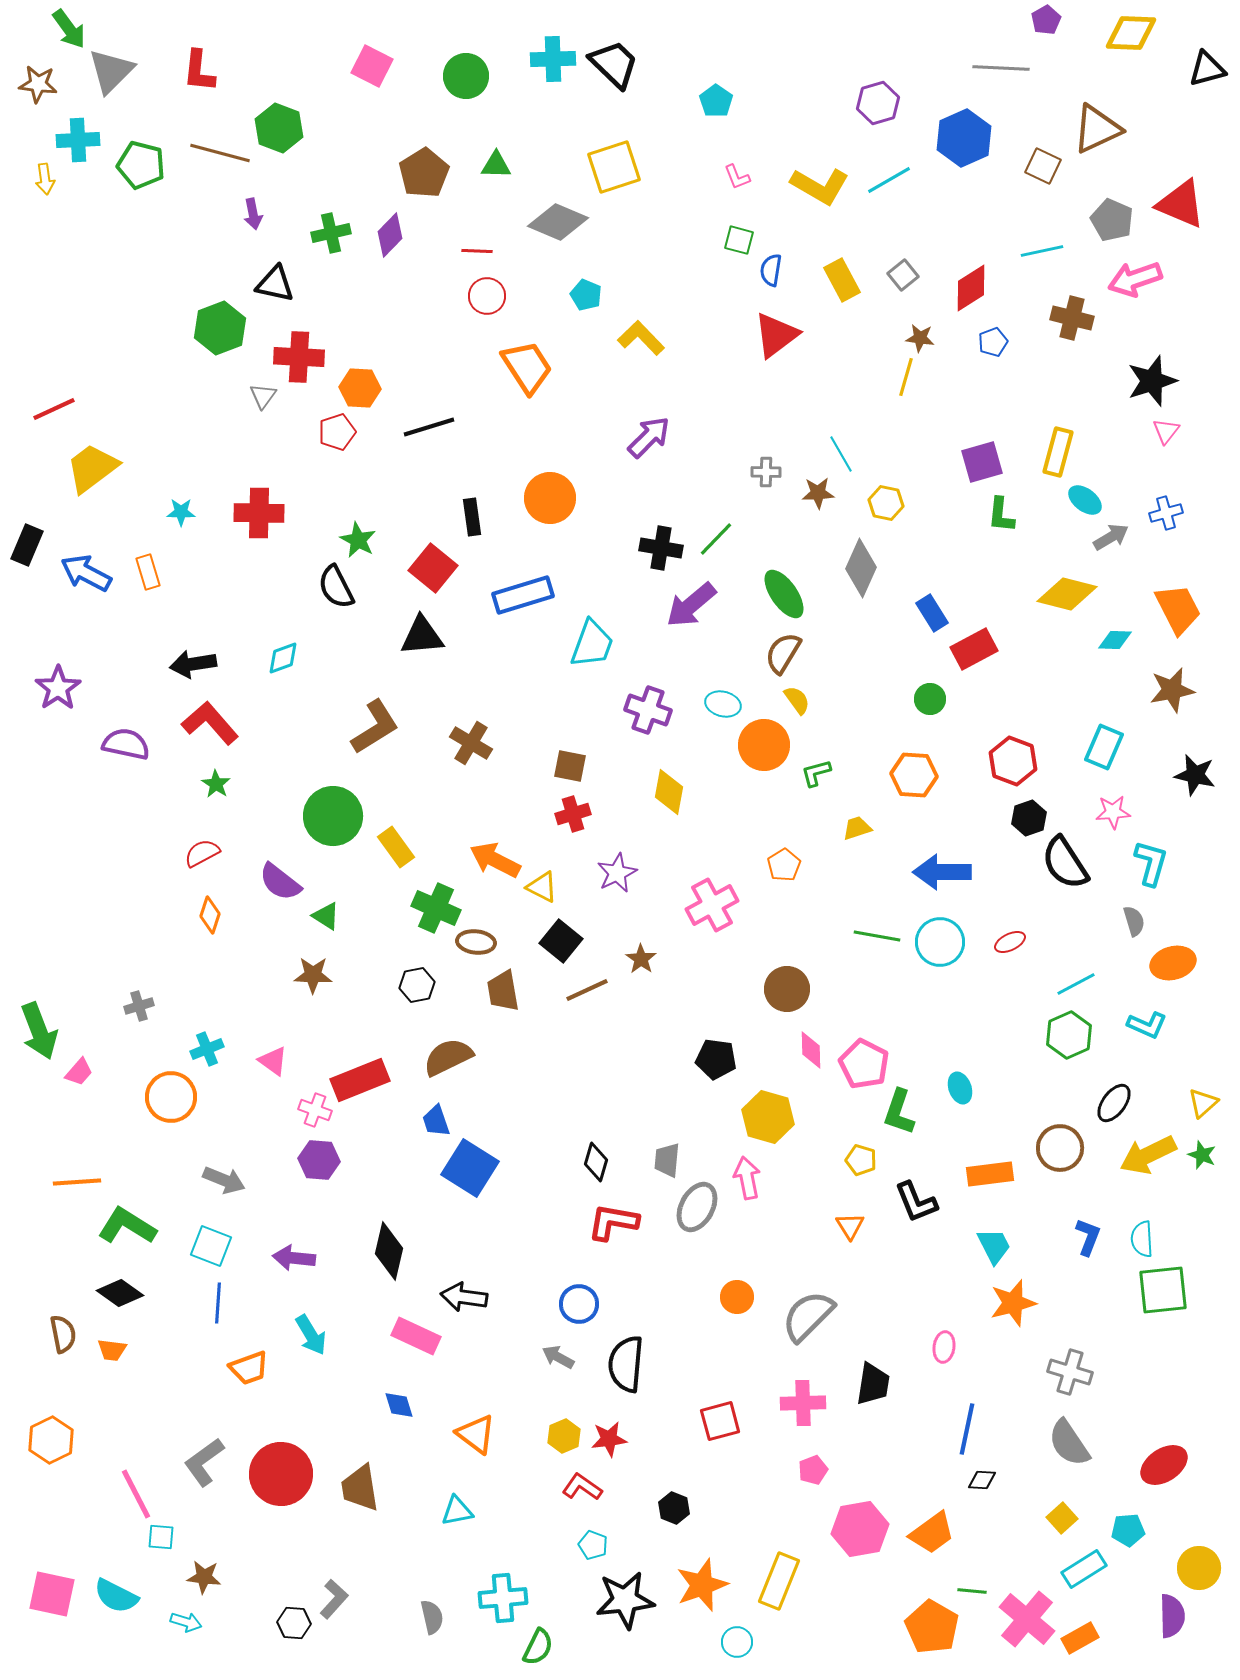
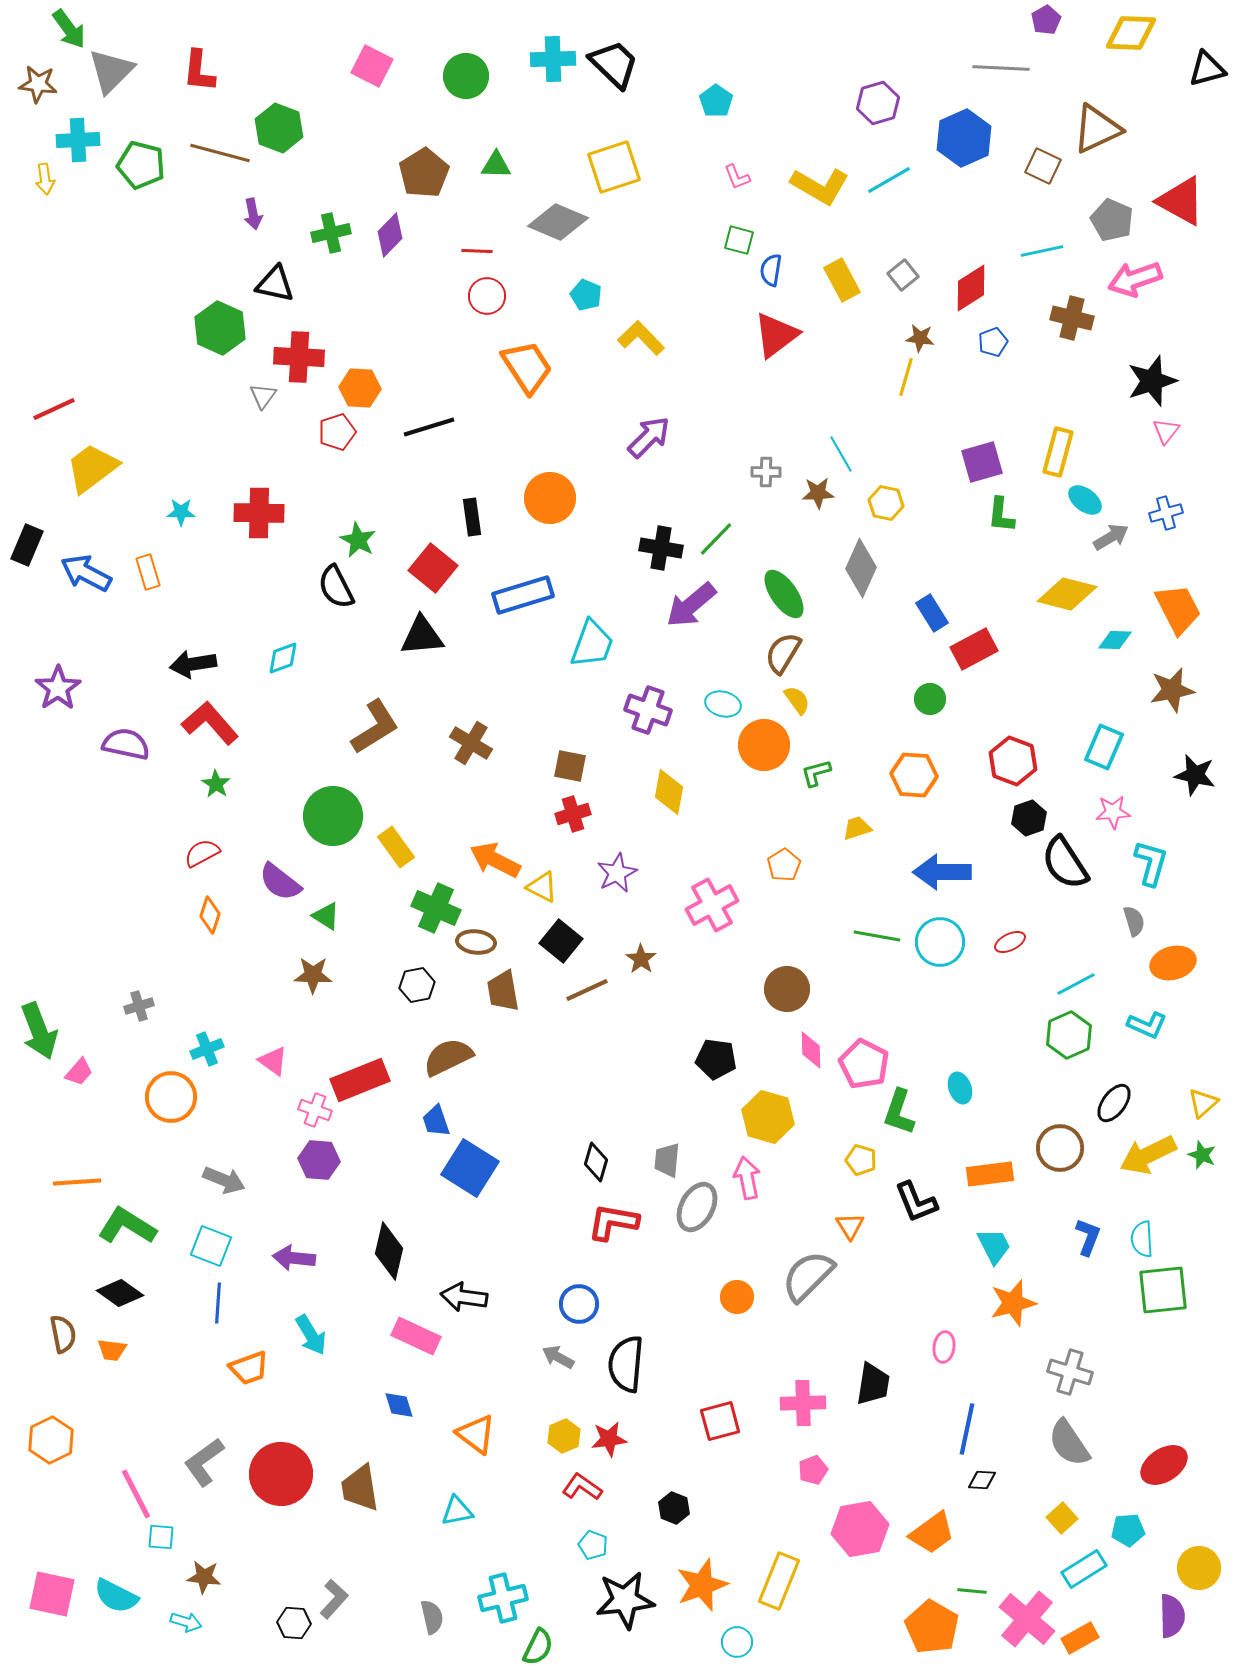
red triangle at (1181, 204): moved 3 px up; rotated 6 degrees clockwise
green hexagon at (220, 328): rotated 15 degrees counterclockwise
gray semicircle at (808, 1316): moved 40 px up
cyan cross at (503, 1598): rotated 9 degrees counterclockwise
